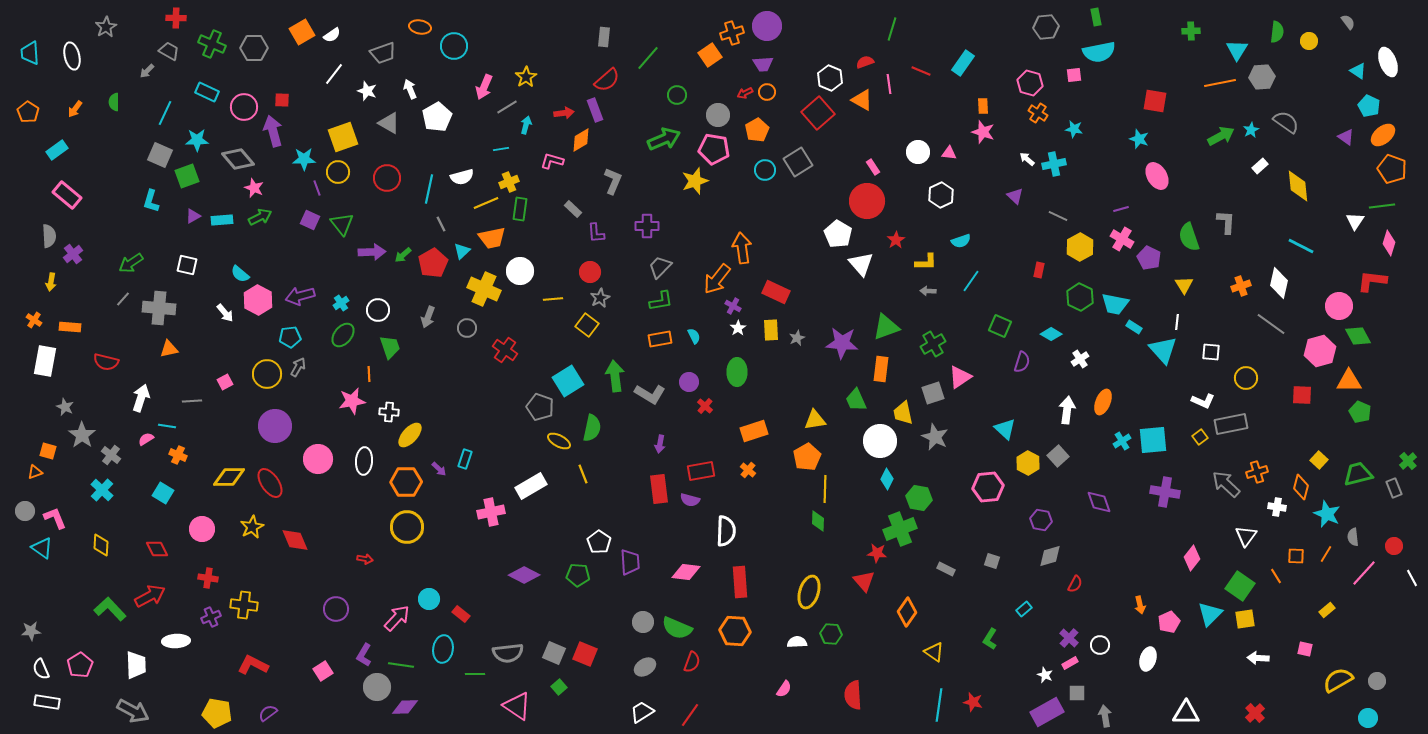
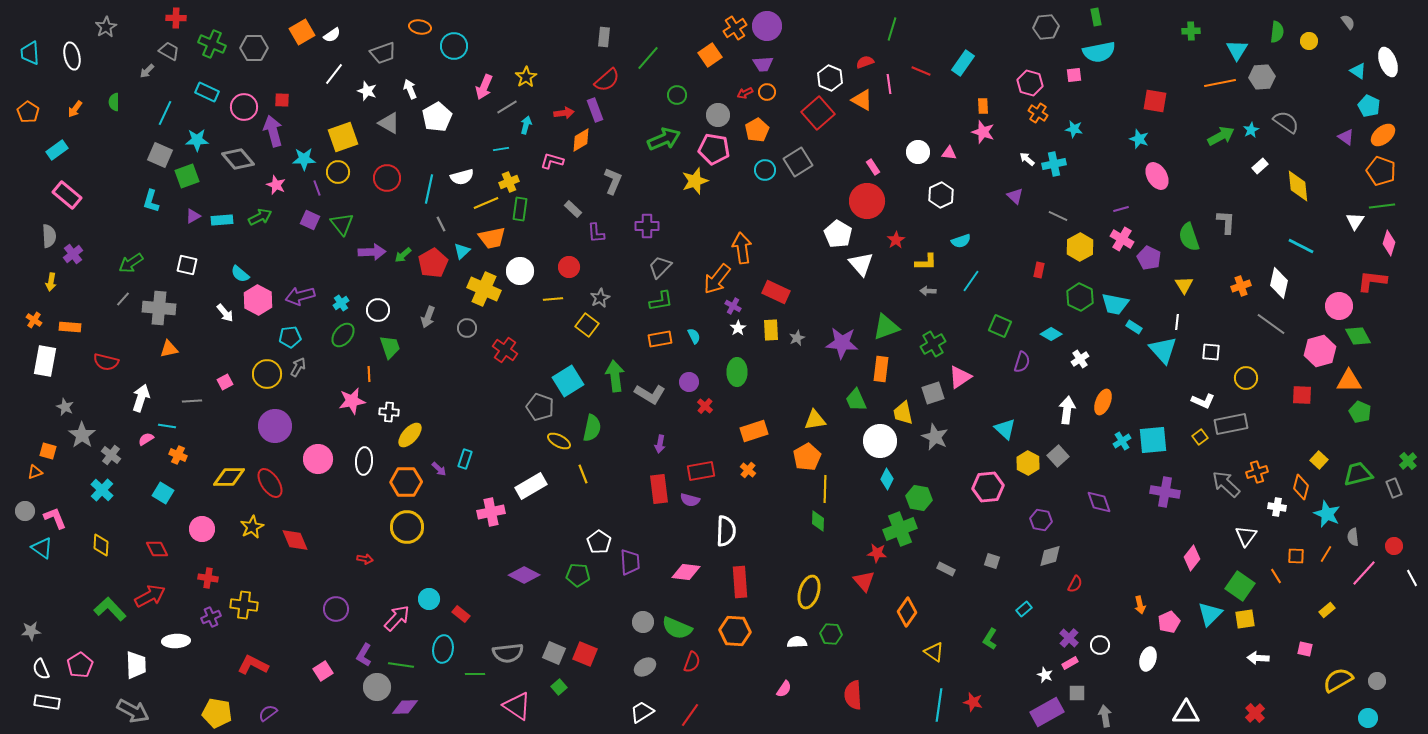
orange cross at (732, 33): moved 3 px right, 5 px up; rotated 15 degrees counterclockwise
orange pentagon at (1392, 169): moved 11 px left, 2 px down
pink star at (254, 188): moved 22 px right, 3 px up
red circle at (590, 272): moved 21 px left, 5 px up
